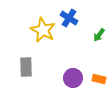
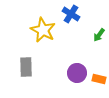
blue cross: moved 2 px right, 4 px up
purple circle: moved 4 px right, 5 px up
